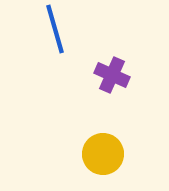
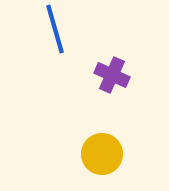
yellow circle: moved 1 px left
